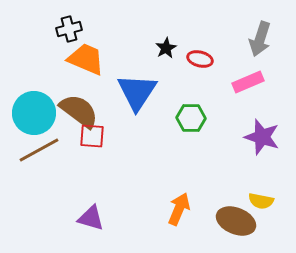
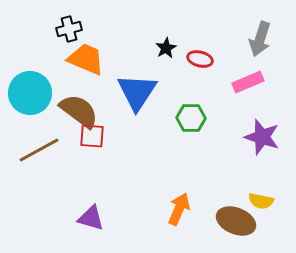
cyan circle: moved 4 px left, 20 px up
